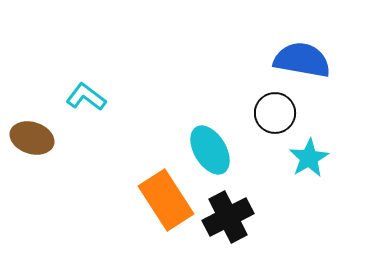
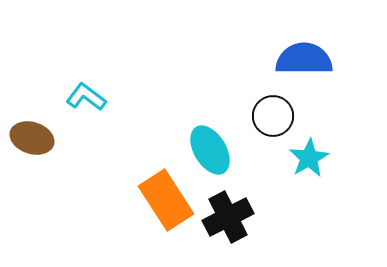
blue semicircle: moved 2 px right, 1 px up; rotated 10 degrees counterclockwise
black circle: moved 2 px left, 3 px down
